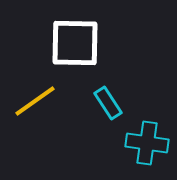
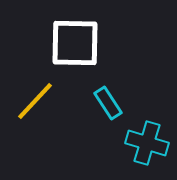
yellow line: rotated 12 degrees counterclockwise
cyan cross: rotated 9 degrees clockwise
